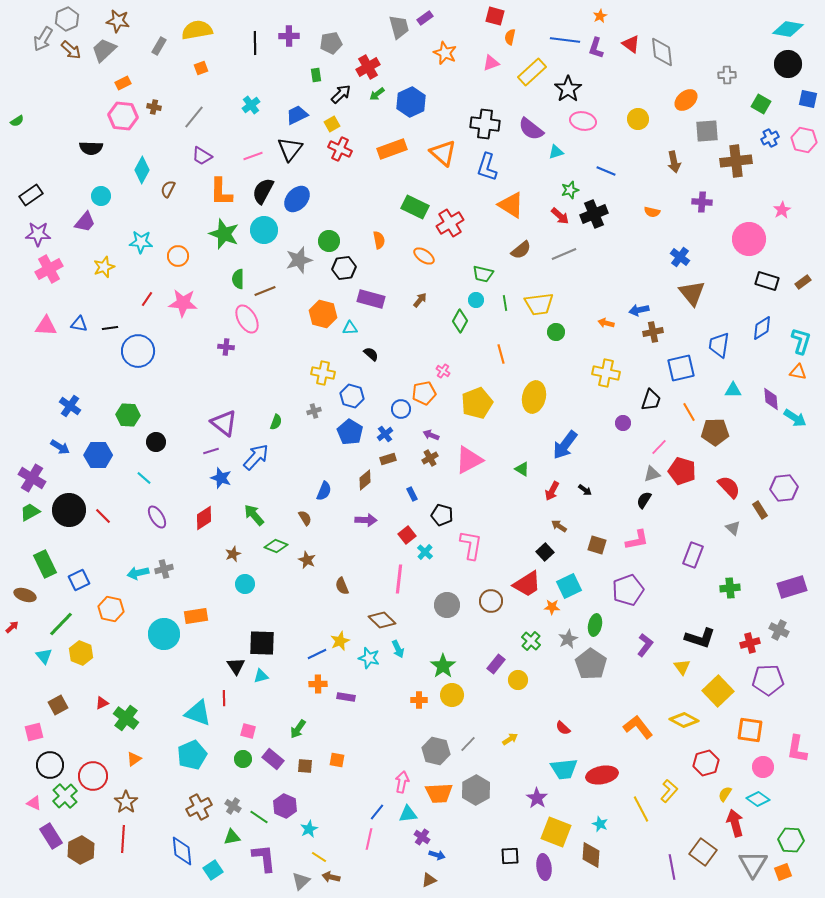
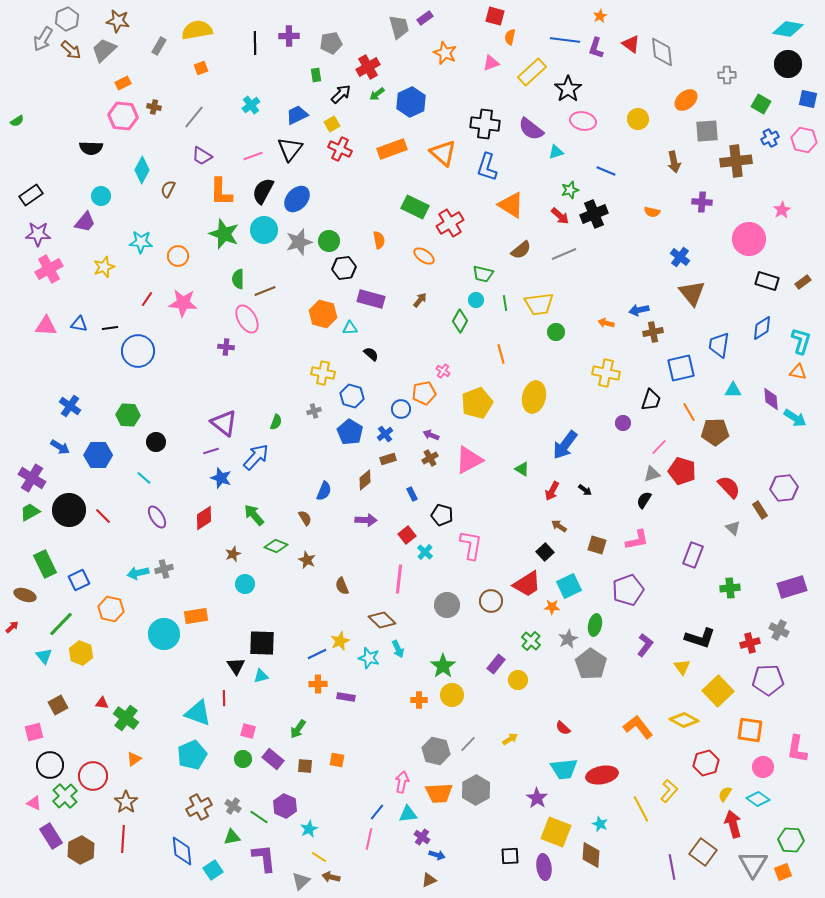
gray star at (299, 260): moved 18 px up
red triangle at (102, 703): rotated 32 degrees clockwise
red arrow at (735, 823): moved 2 px left, 1 px down
